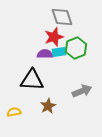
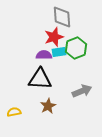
gray diamond: rotated 15 degrees clockwise
purple semicircle: moved 1 px left, 1 px down
black triangle: moved 8 px right, 1 px up
